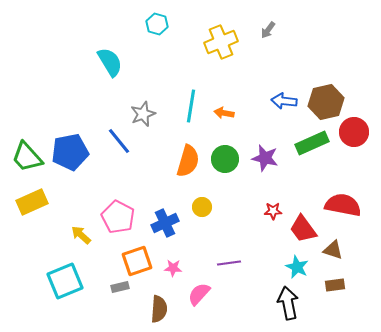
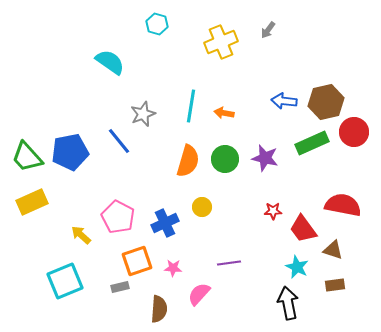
cyan semicircle: rotated 24 degrees counterclockwise
